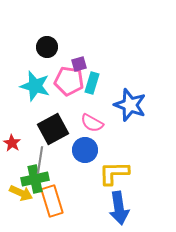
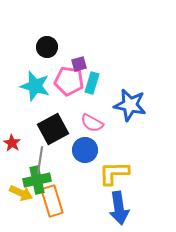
blue star: rotated 8 degrees counterclockwise
green cross: moved 2 px right, 1 px down
